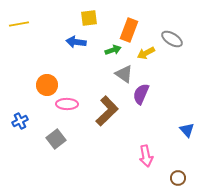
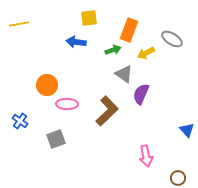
blue cross: rotated 28 degrees counterclockwise
gray square: rotated 18 degrees clockwise
